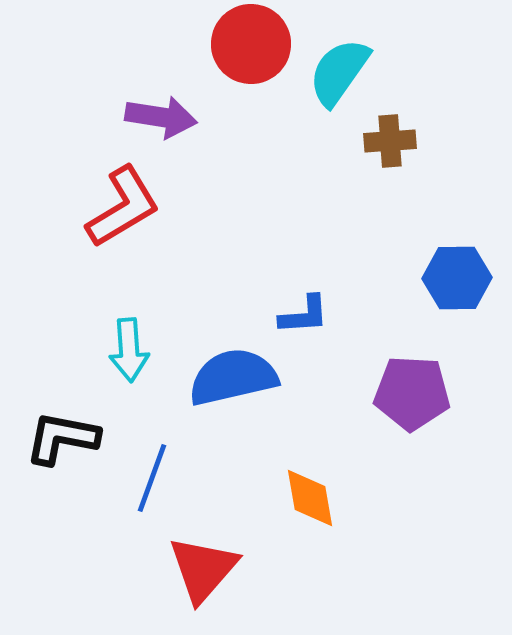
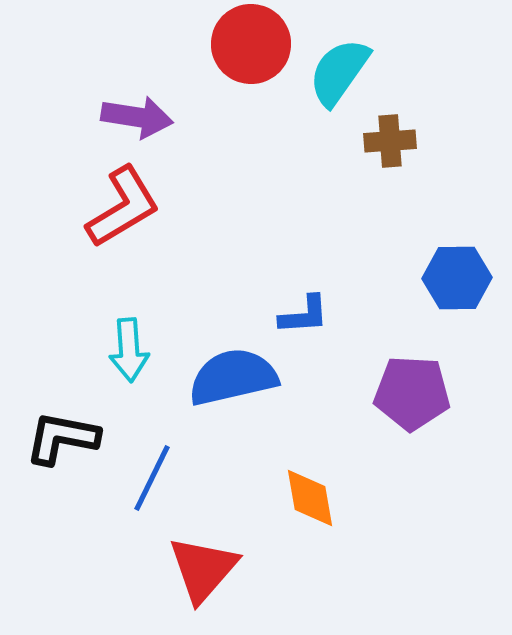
purple arrow: moved 24 px left
blue line: rotated 6 degrees clockwise
